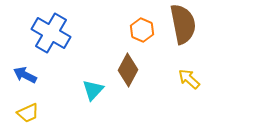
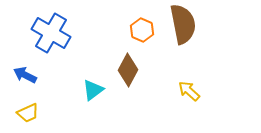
yellow arrow: moved 12 px down
cyan triangle: rotated 10 degrees clockwise
